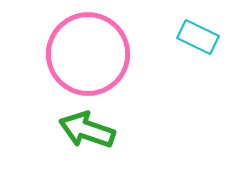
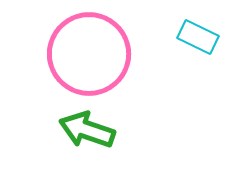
pink circle: moved 1 px right
